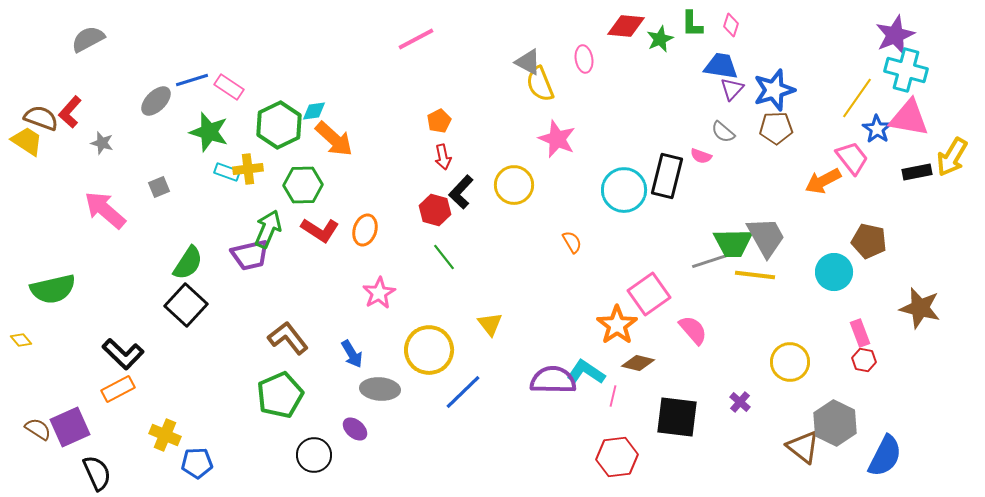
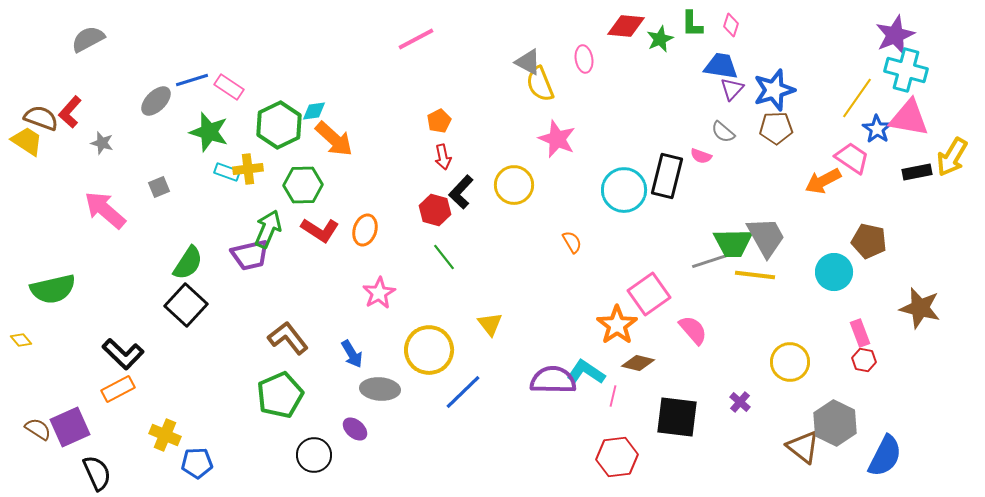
pink trapezoid at (852, 158): rotated 18 degrees counterclockwise
